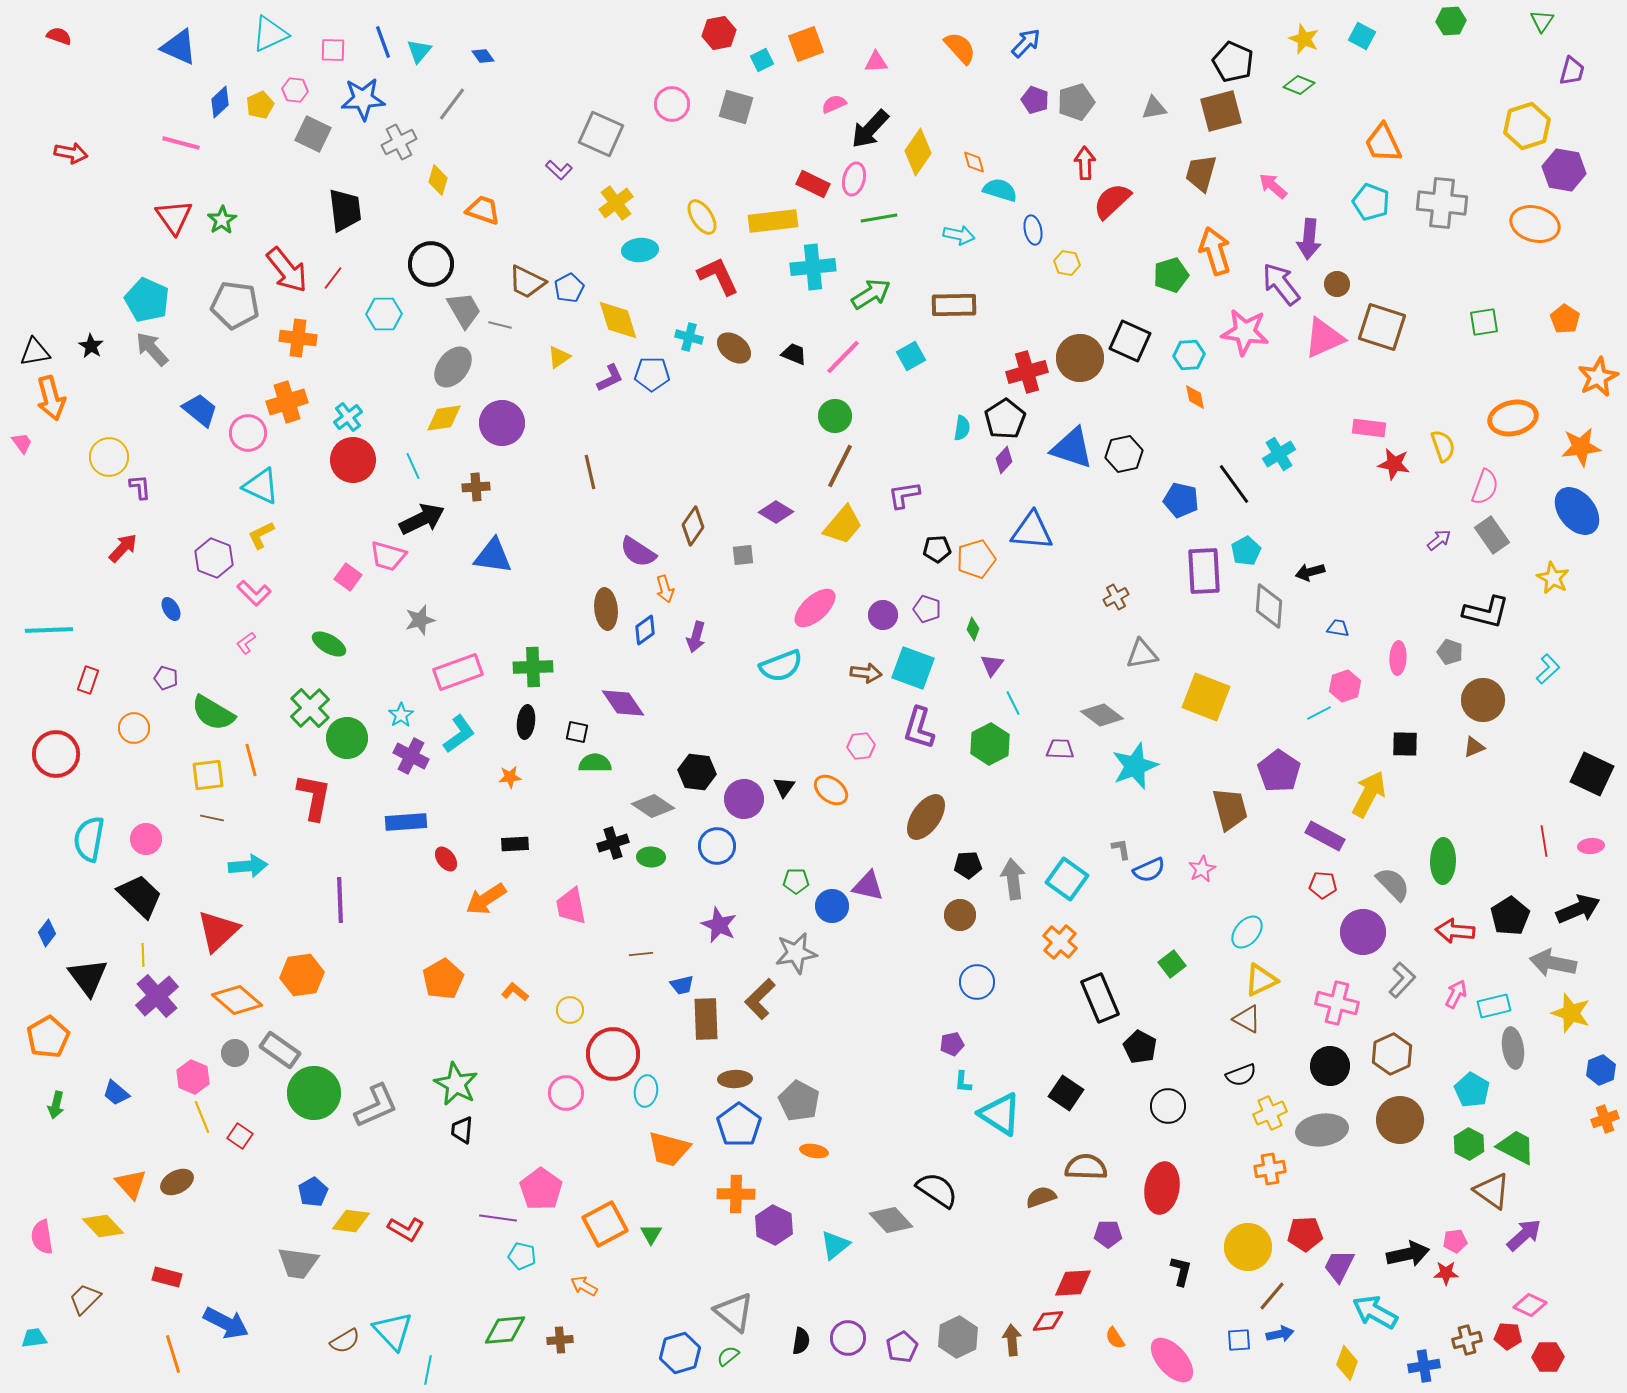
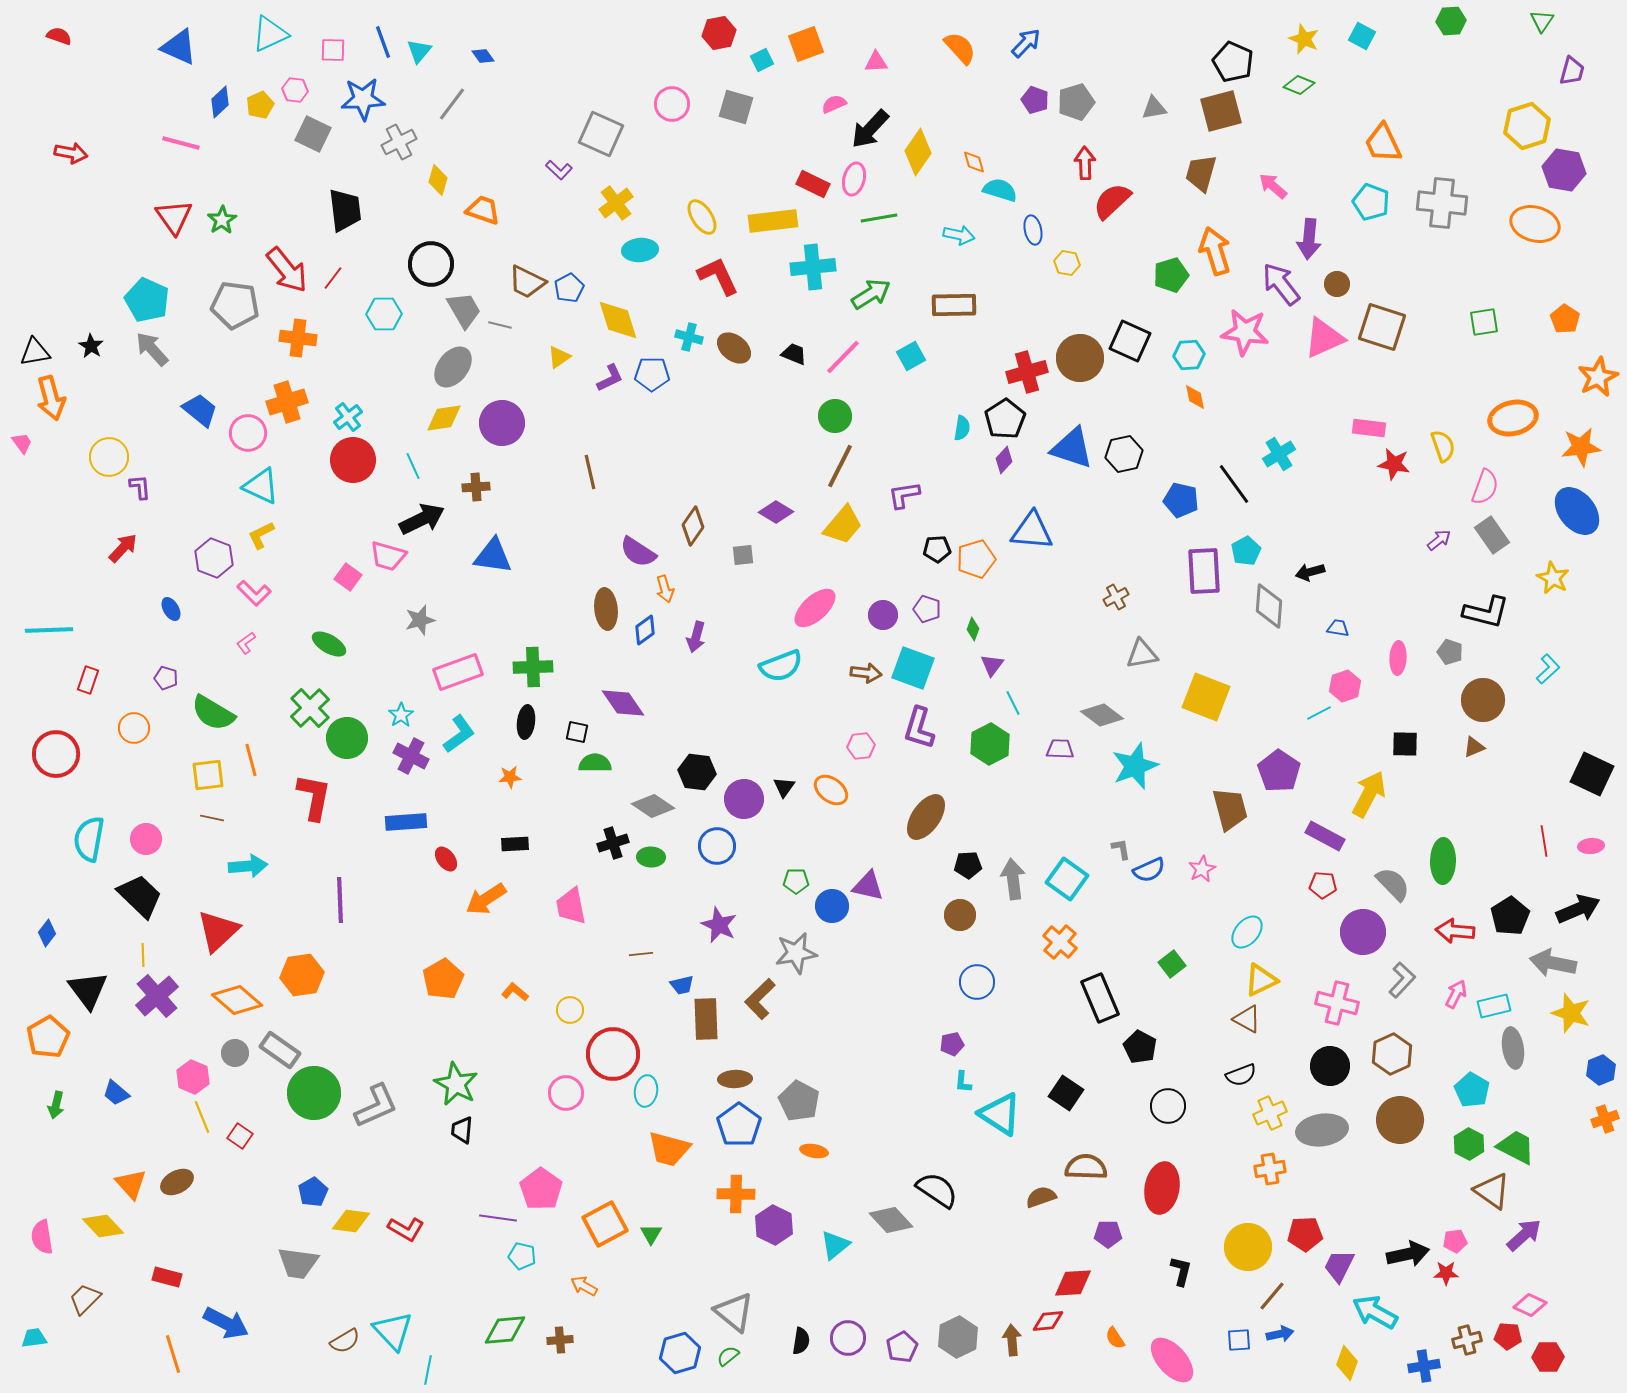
black triangle at (88, 977): moved 13 px down
